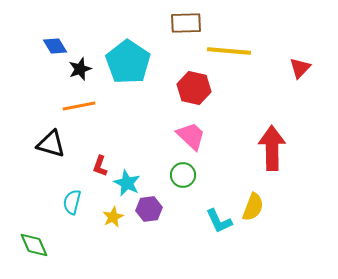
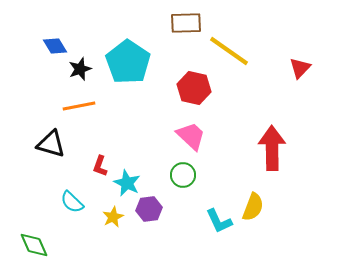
yellow line: rotated 30 degrees clockwise
cyan semicircle: rotated 60 degrees counterclockwise
